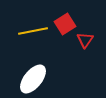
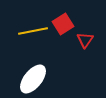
red square: moved 2 px left
